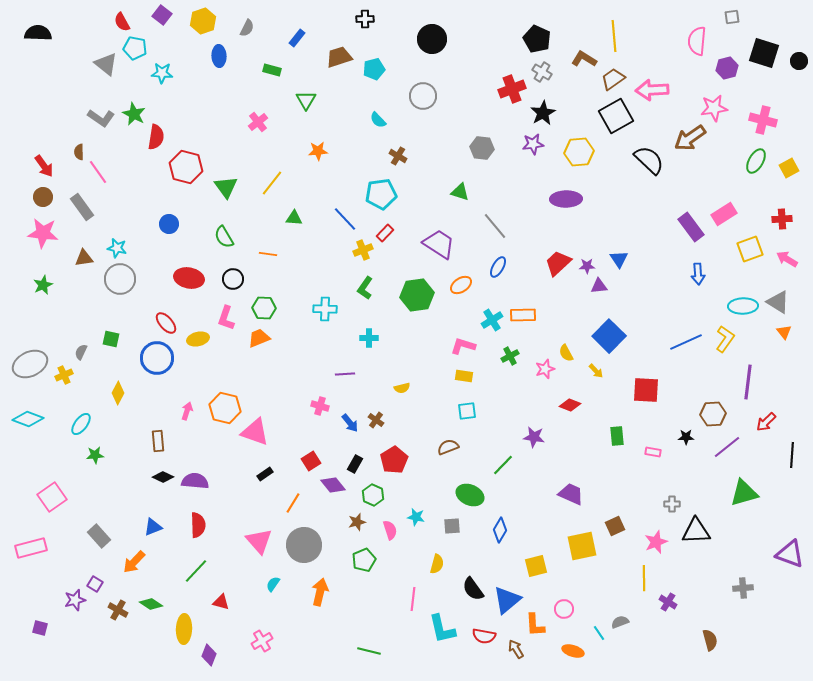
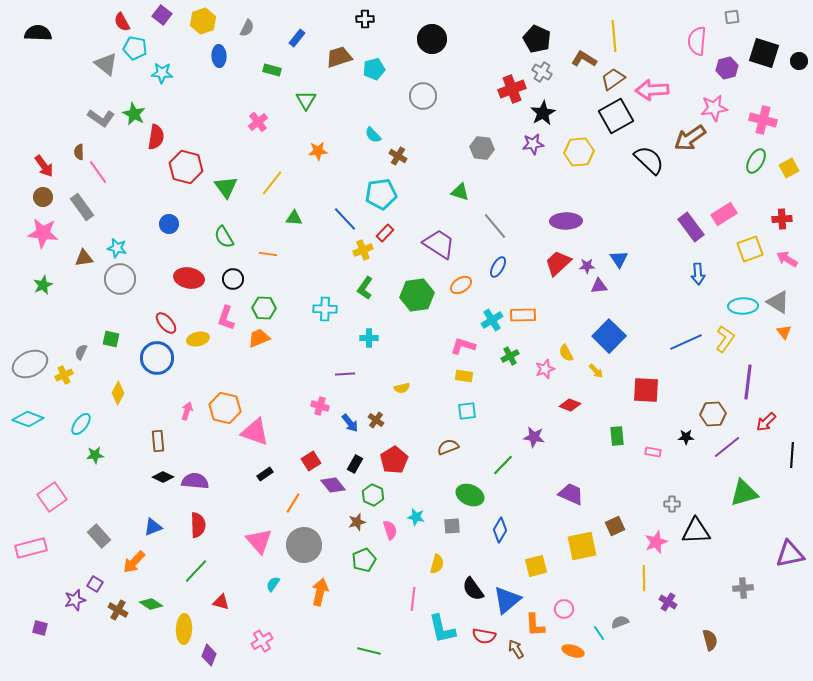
cyan semicircle at (378, 120): moved 5 px left, 15 px down
purple ellipse at (566, 199): moved 22 px down
purple triangle at (790, 554): rotated 32 degrees counterclockwise
